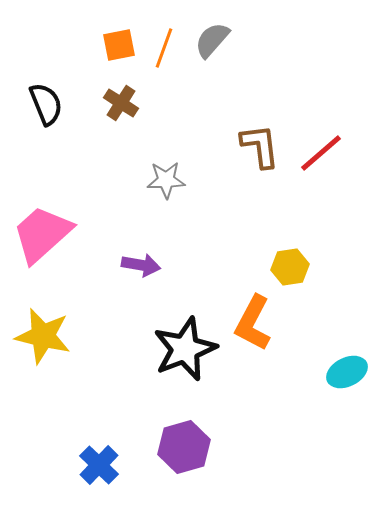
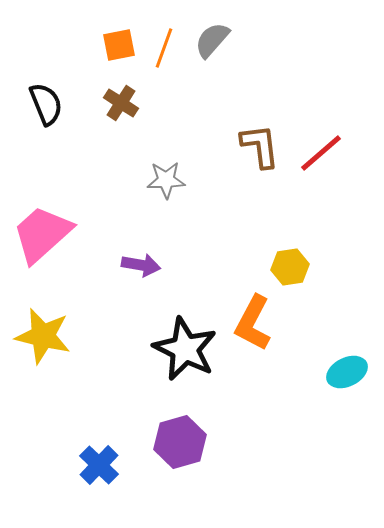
black star: rotated 24 degrees counterclockwise
purple hexagon: moved 4 px left, 5 px up
